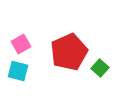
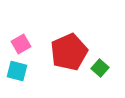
cyan square: moved 1 px left
